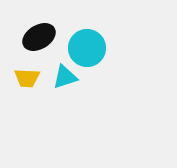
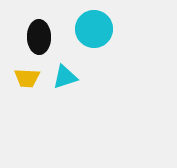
black ellipse: rotated 60 degrees counterclockwise
cyan circle: moved 7 px right, 19 px up
